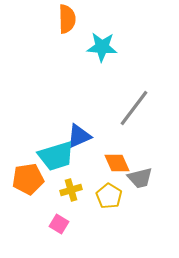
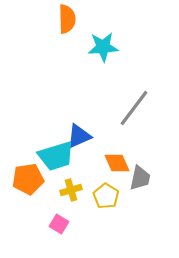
cyan star: moved 1 px right; rotated 8 degrees counterclockwise
gray trapezoid: rotated 64 degrees counterclockwise
yellow pentagon: moved 3 px left
